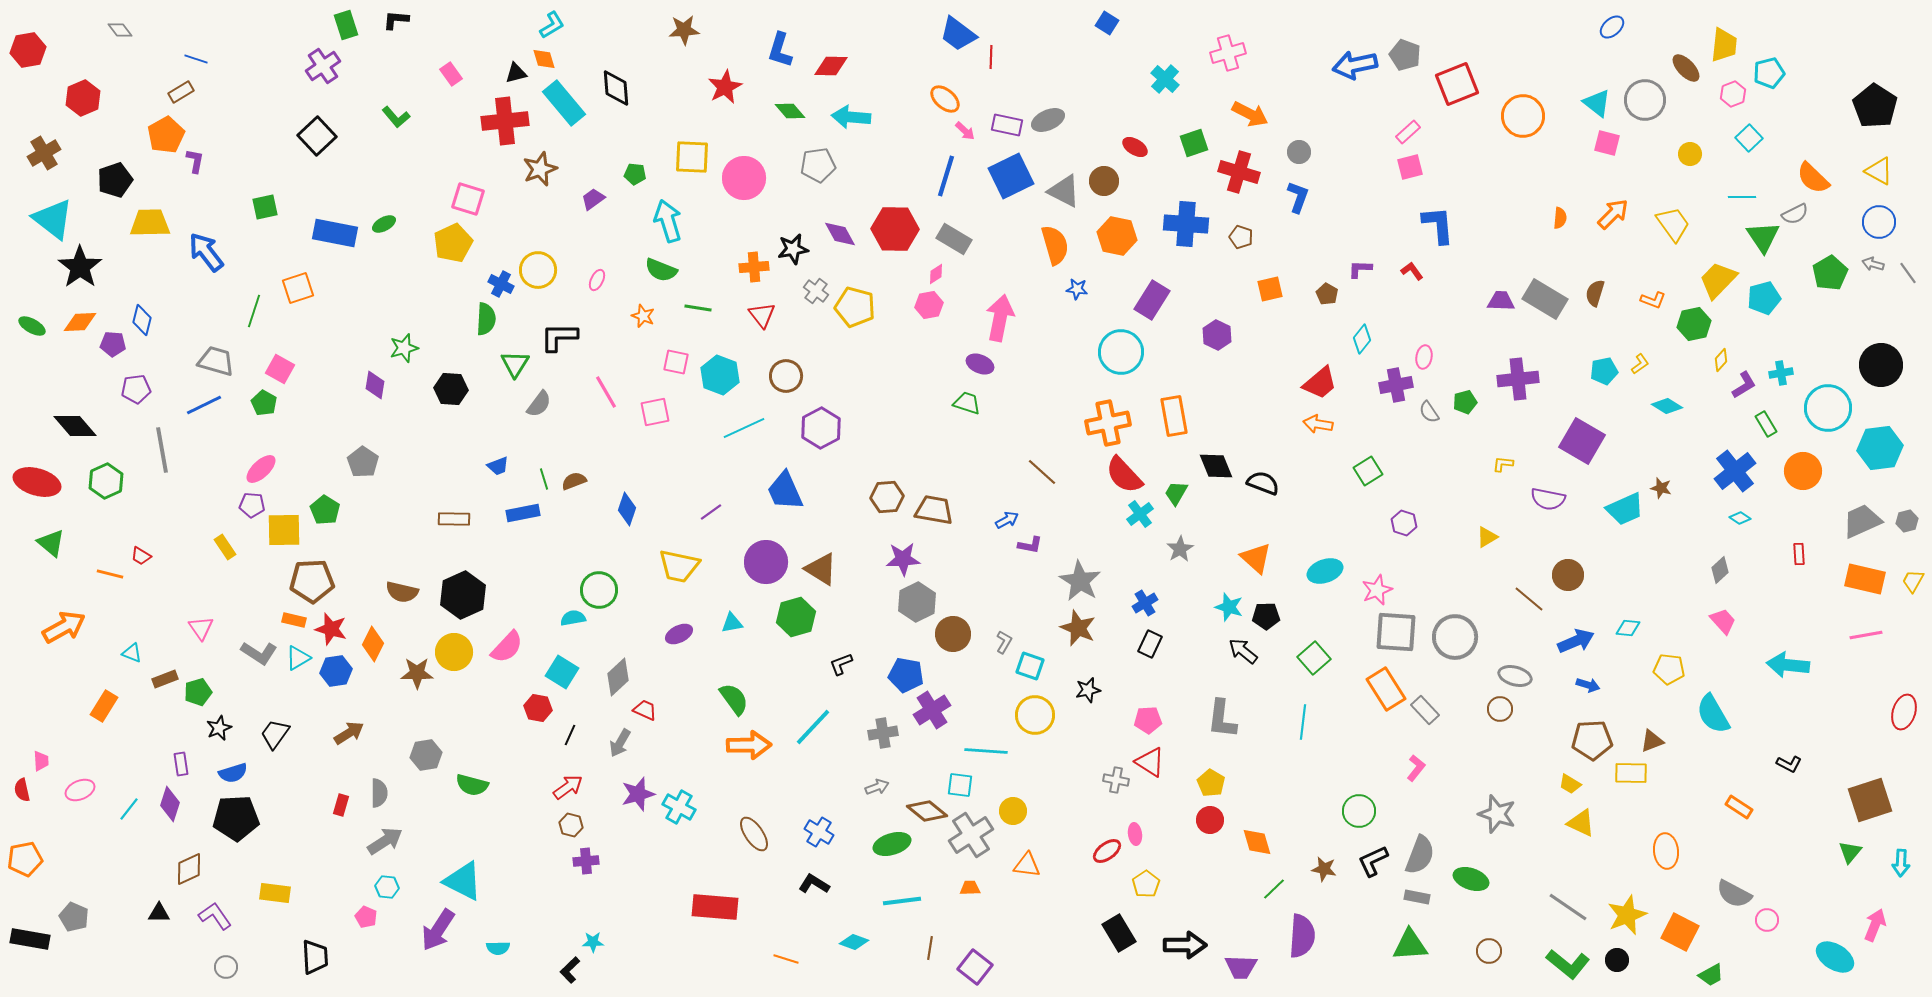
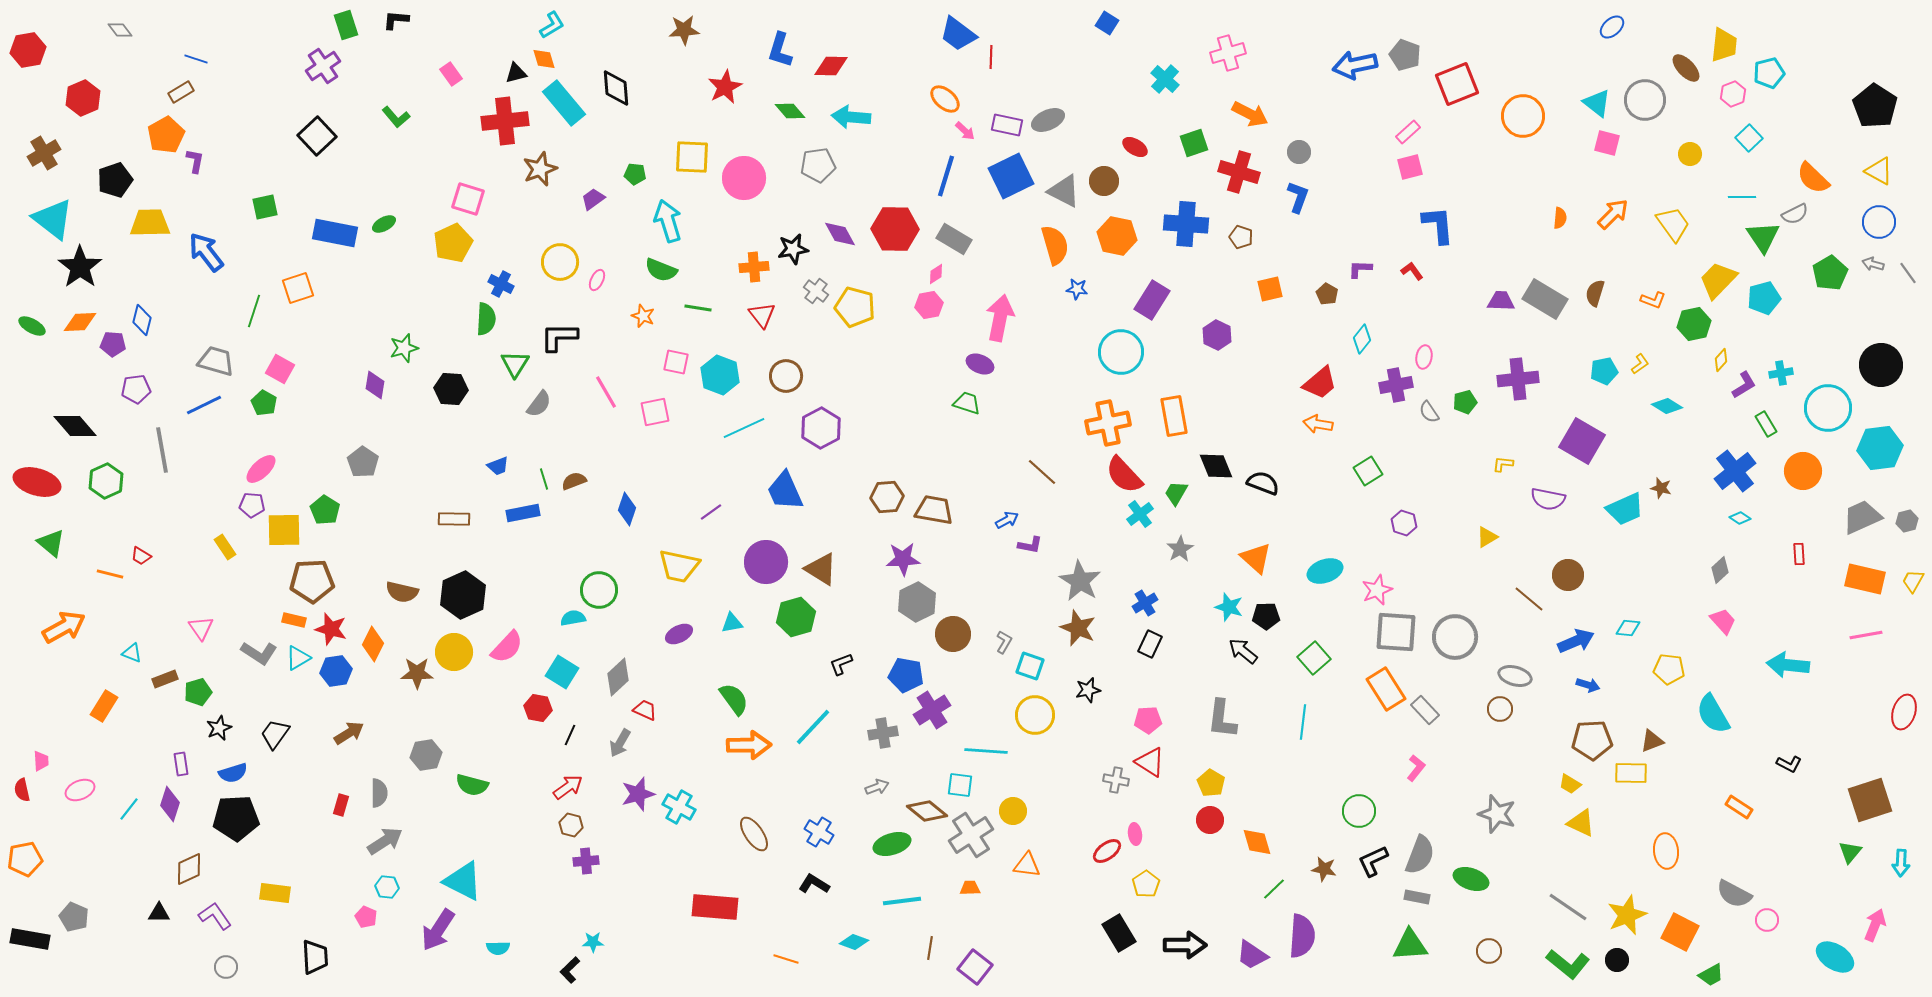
yellow circle at (538, 270): moved 22 px right, 8 px up
gray trapezoid at (1862, 521): moved 4 px up
purple trapezoid at (1241, 967): moved 11 px right, 12 px up; rotated 32 degrees clockwise
